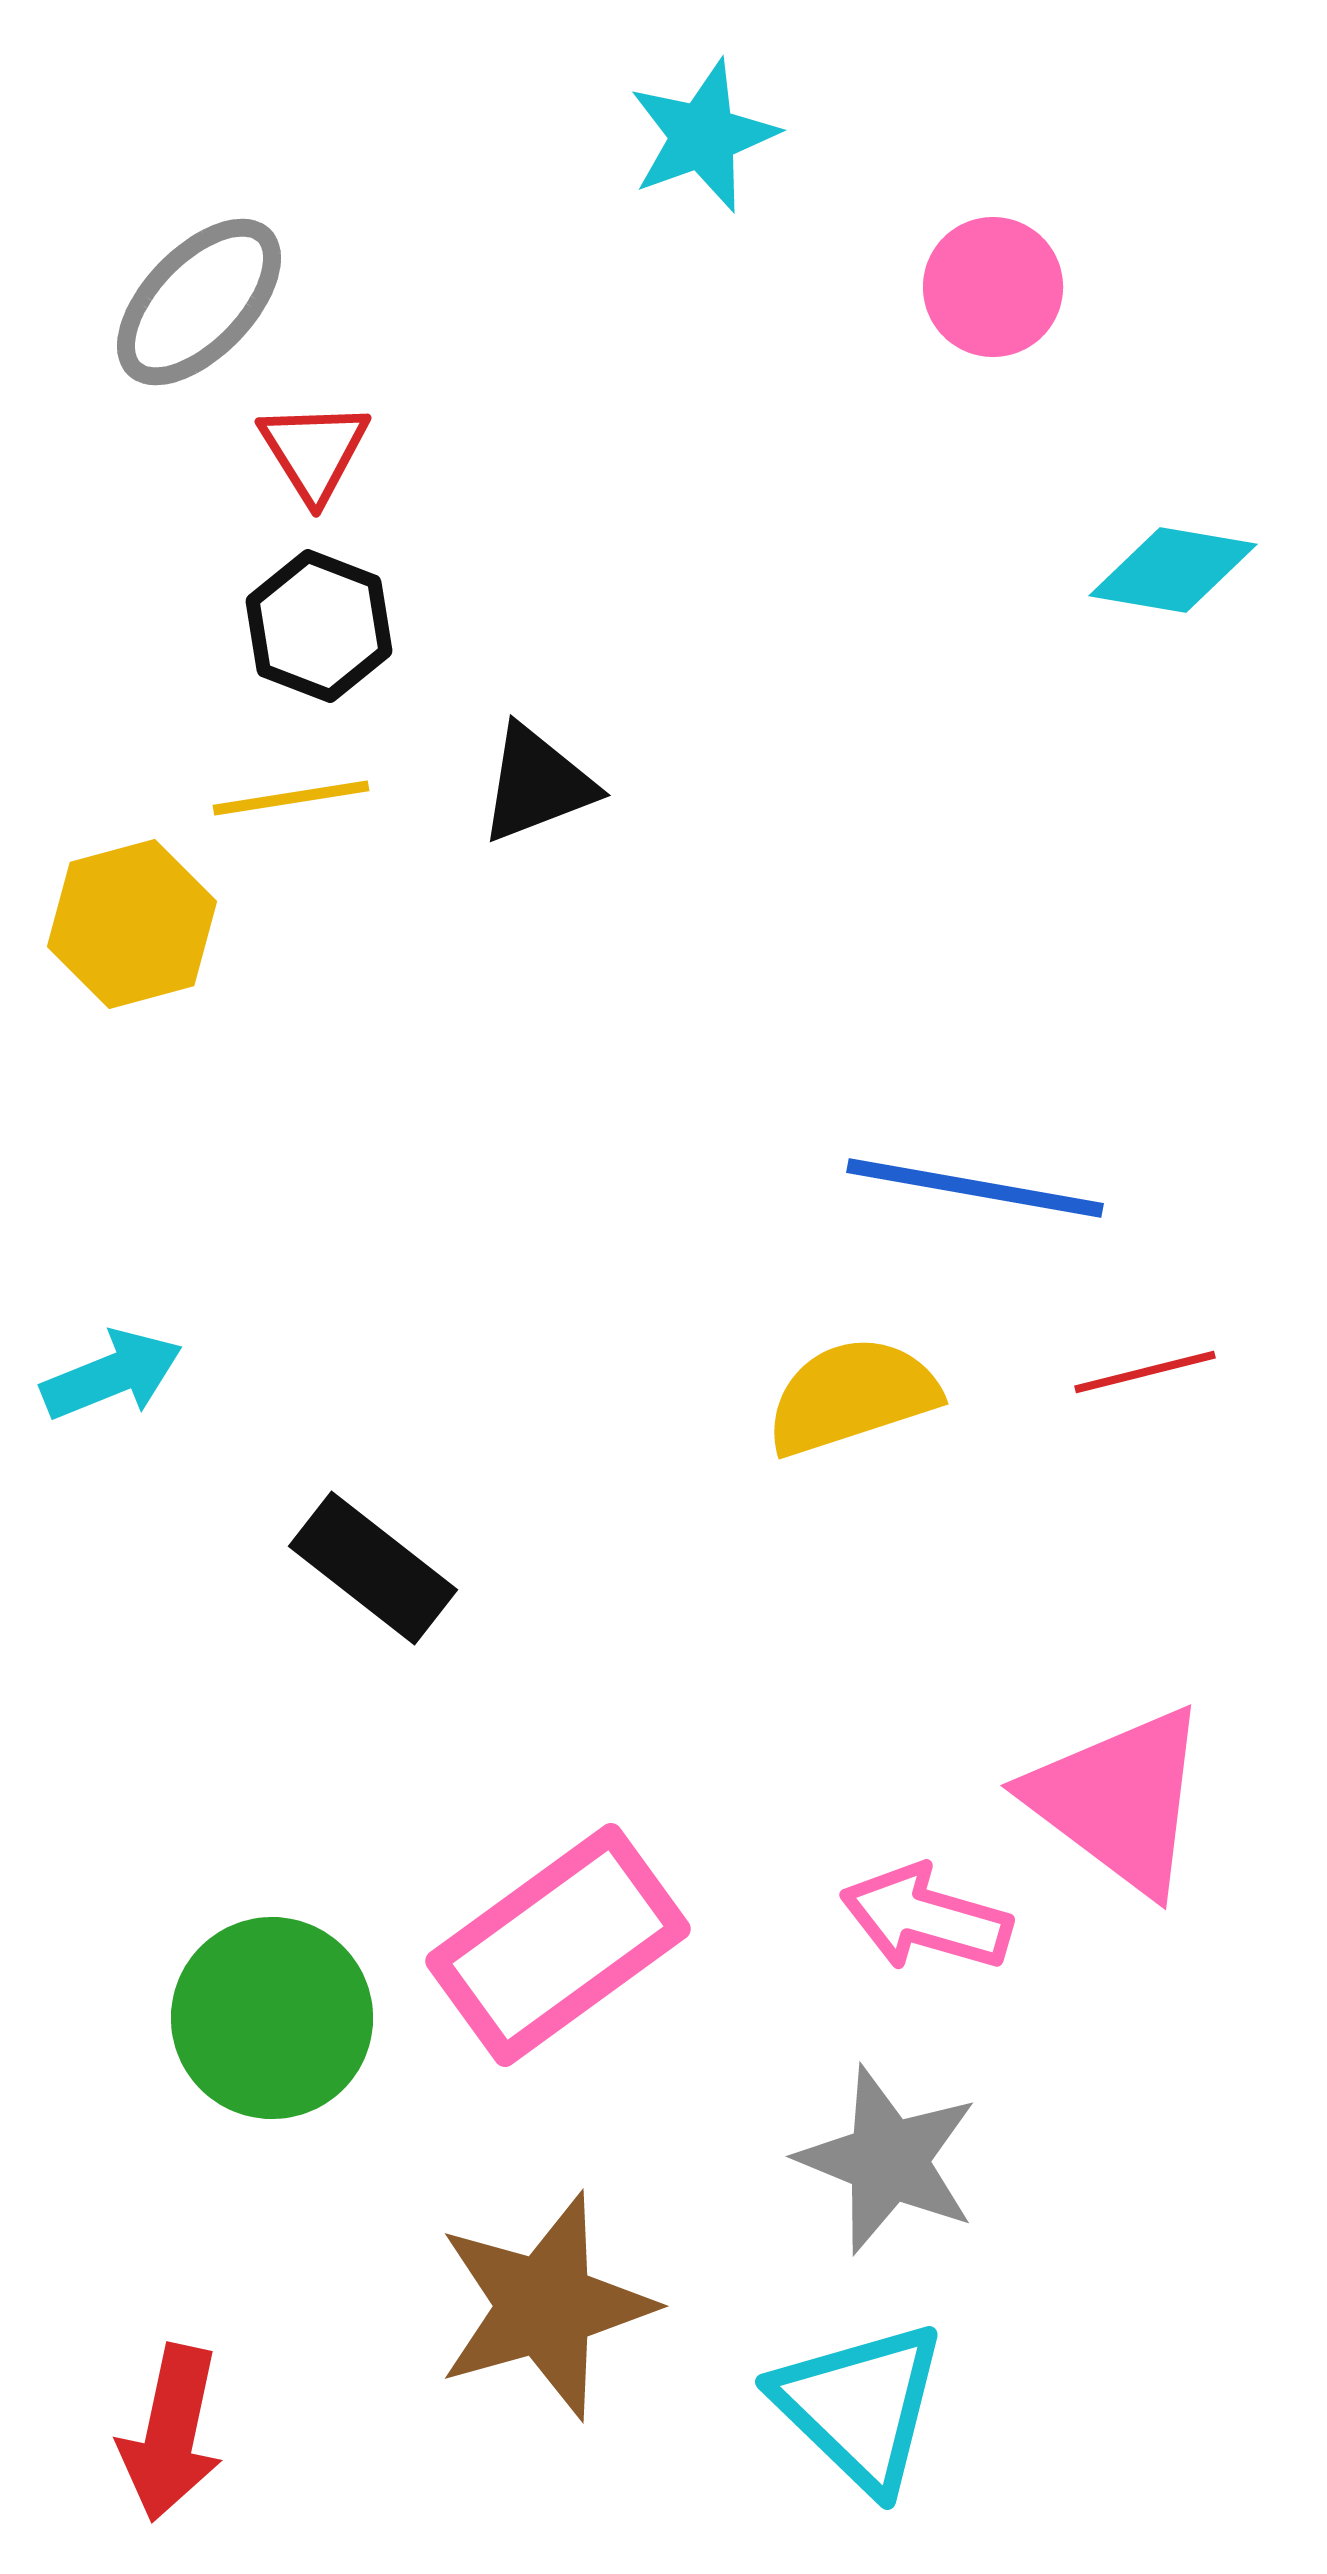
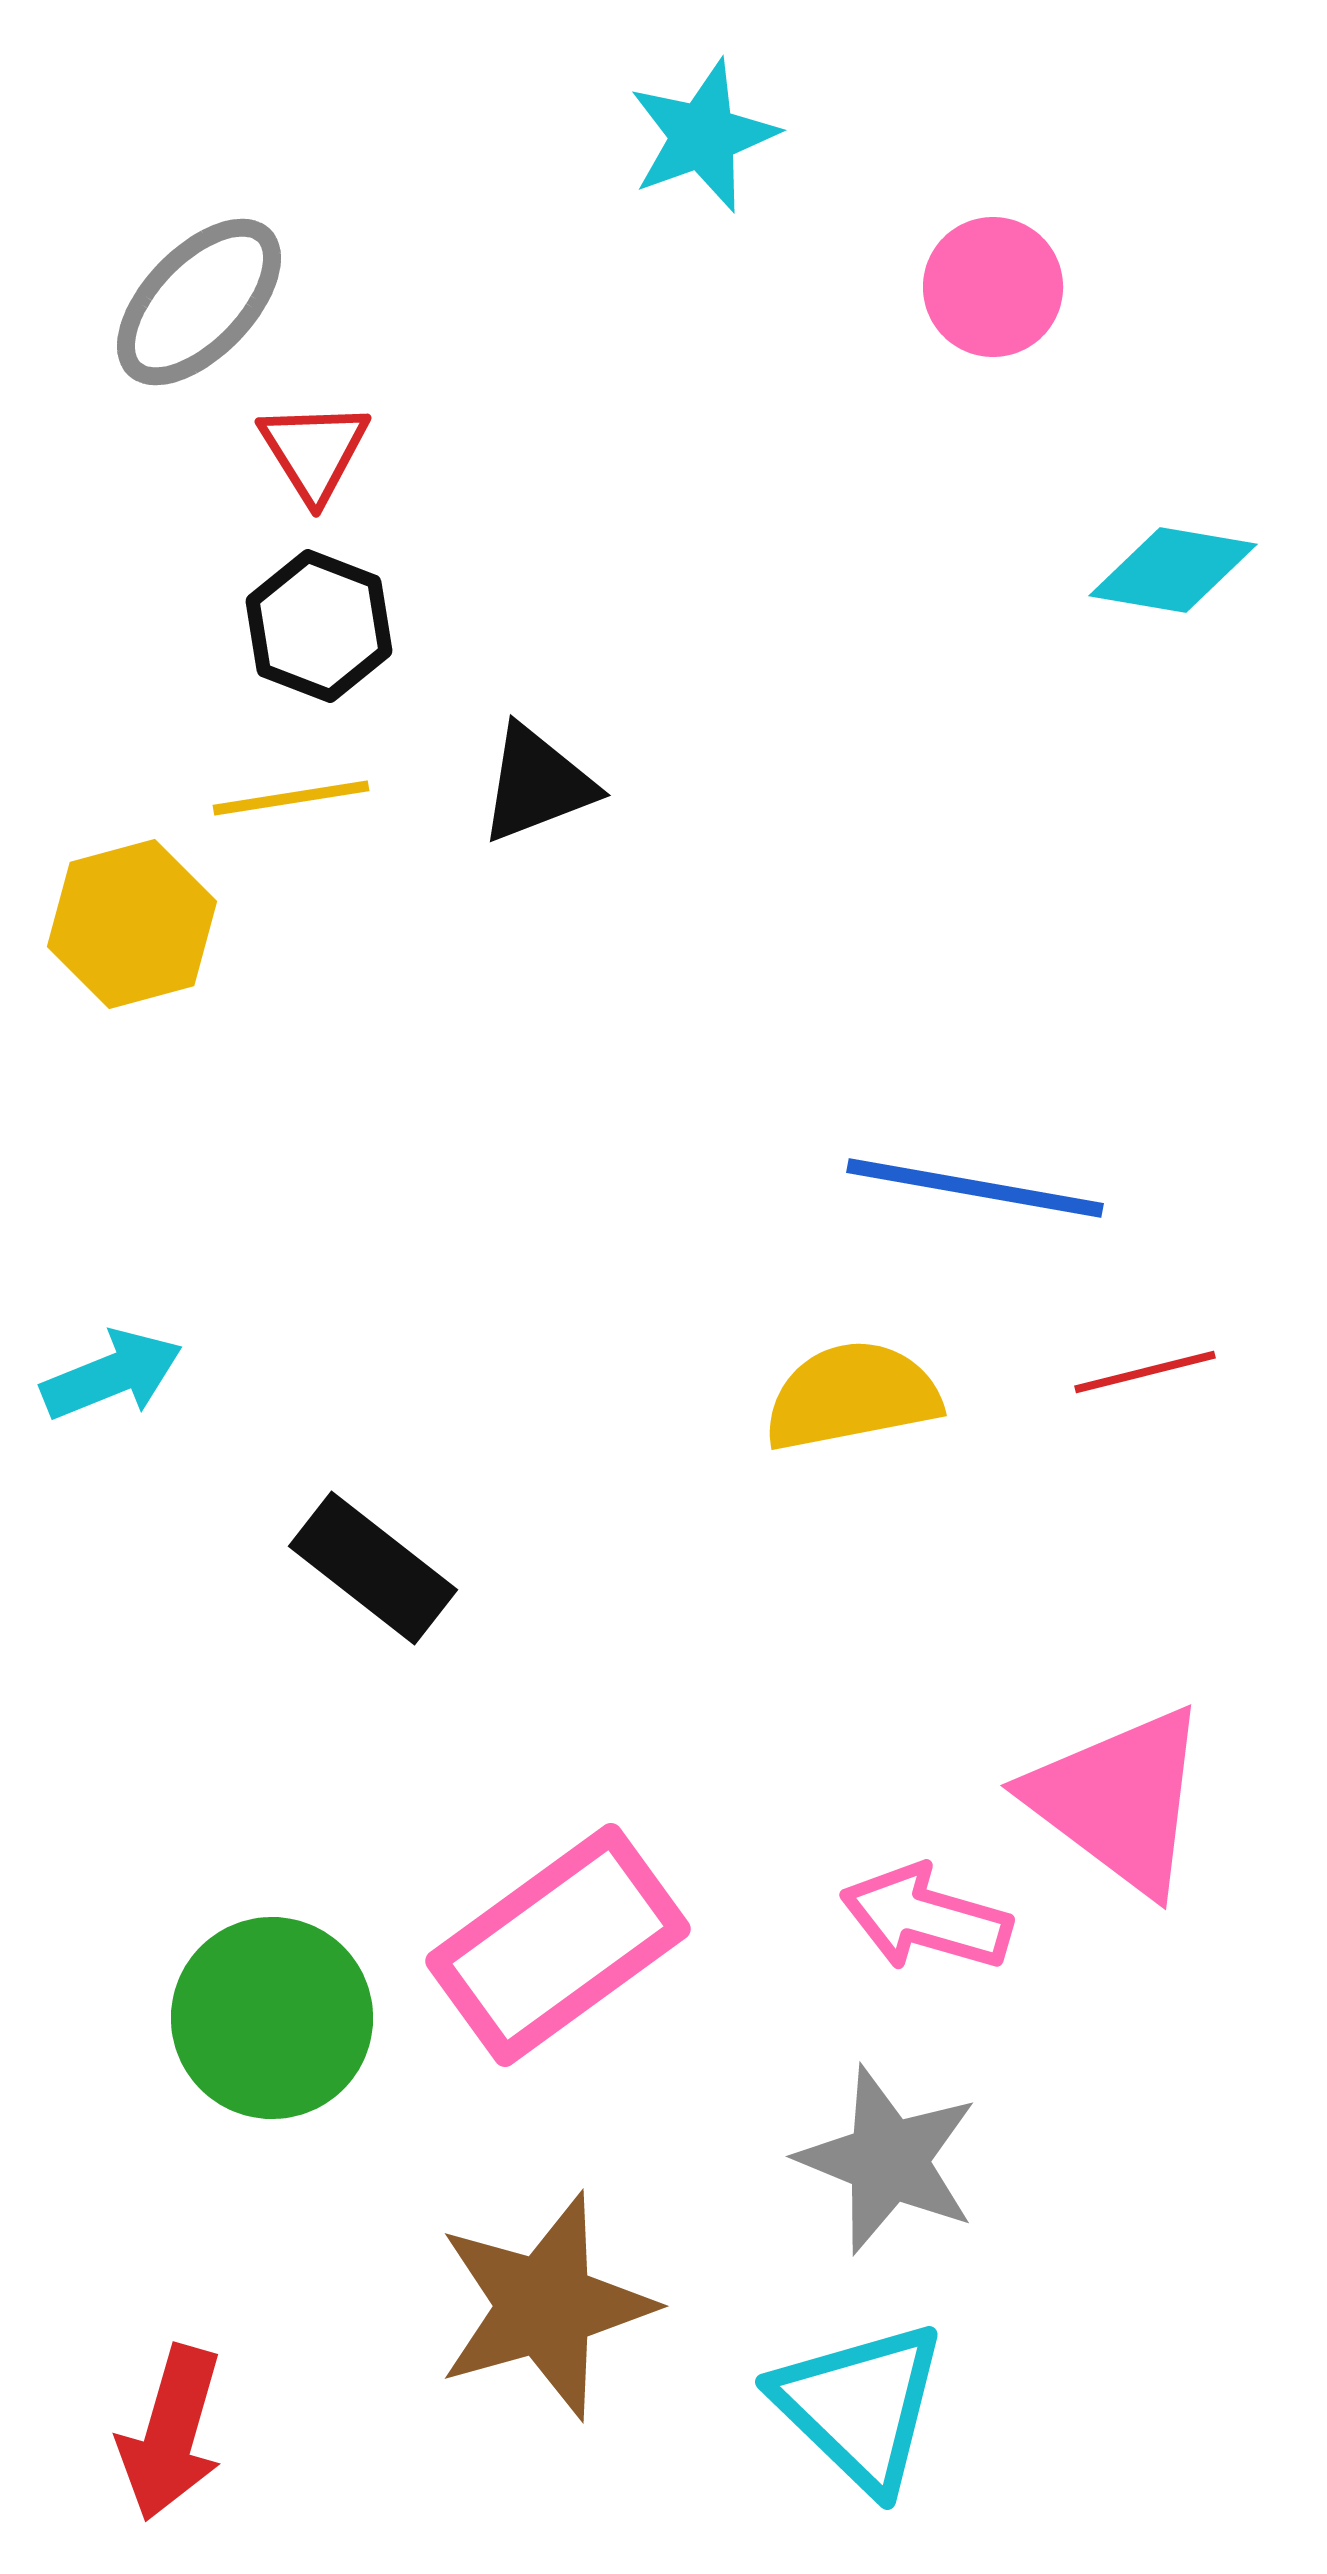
yellow semicircle: rotated 7 degrees clockwise
red arrow: rotated 4 degrees clockwise
